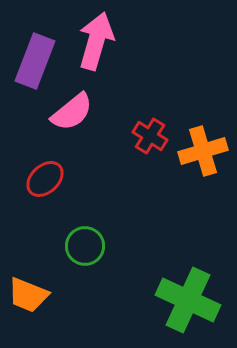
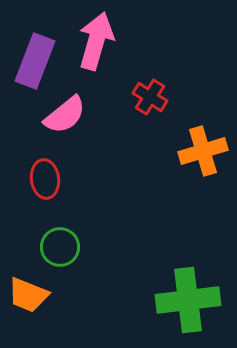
pink semicircle: moved 7 px left, 3 px down
red cross: moved 39 px up
red ellipse: rotated 54 degrees counterclockwise
green circle: moved 25 px left, 1 px down
green cross: rotated 32 degrees counterclockwise
